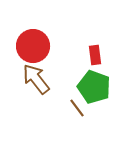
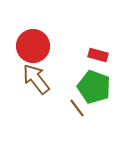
red rectangle: moved 3 px right; rotated 66 degrees counterclockwise
